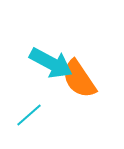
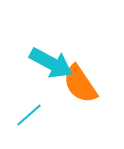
orange semicircle: moved 1 px right, 5 px down
